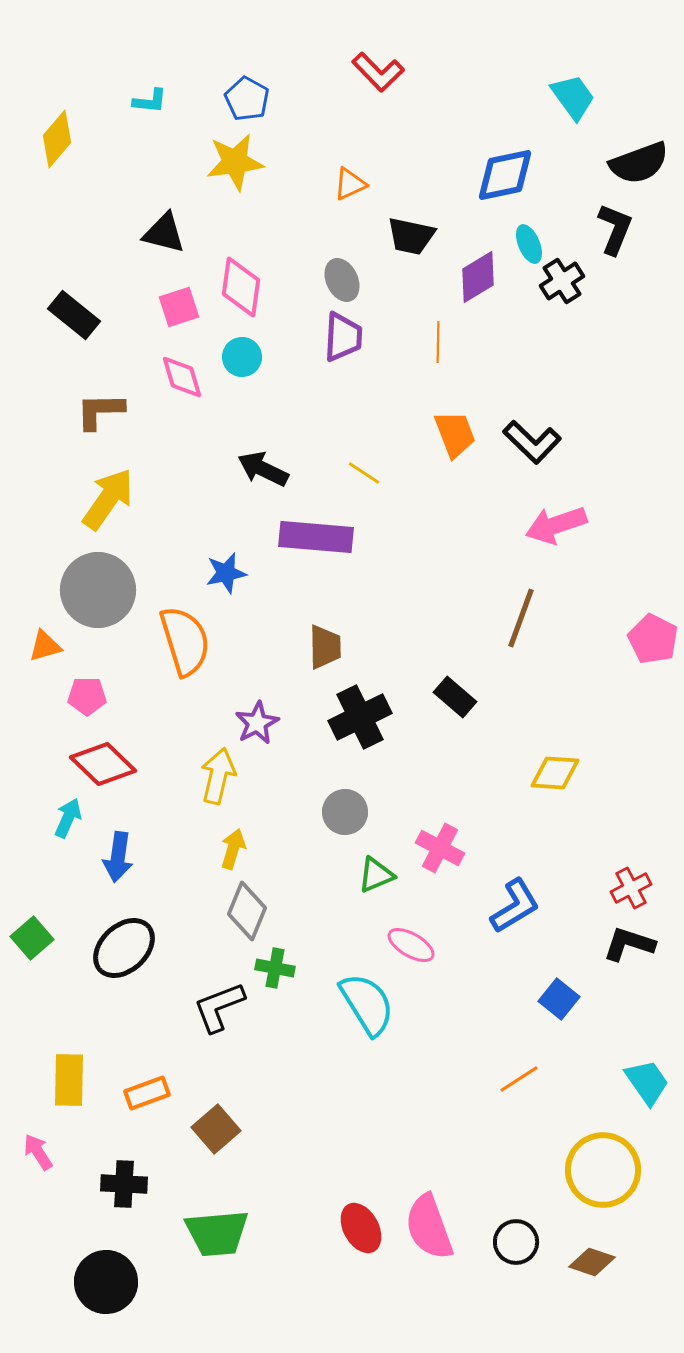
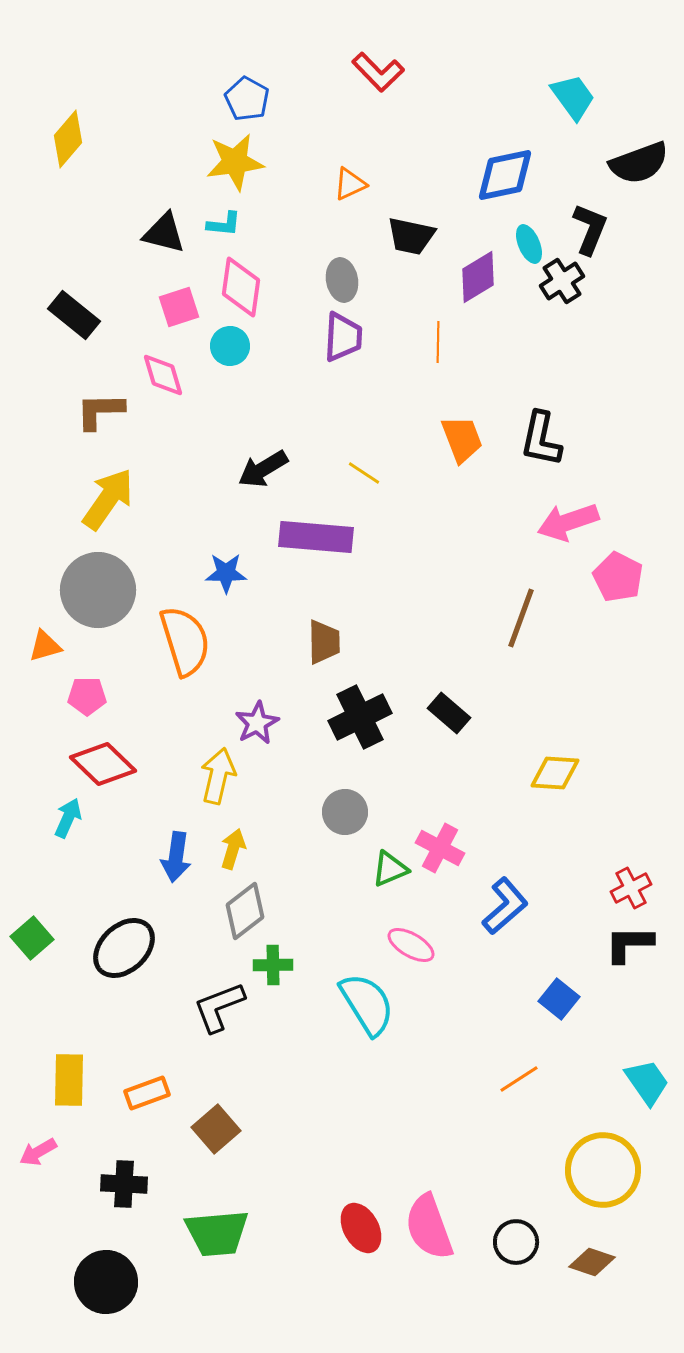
cyan L-shape at (150, 101): moved 74 px right, 123 px down
yellow diamond at (57, 139): moved 11 px right
black L-shape at (615, 229): moved 25 px left
gray ellipse at (342, 280): rotated 15 degrees clockwise
cyan circle at (242, 357): moved 12 px left, 11 px up
pink diamond at (182, 377): moved 19 px left, 2 px up
orange trapezoid at (455, 434): moved 7 px right, 5 px down
black L-shape at (532, 442): moved 9 px right, 3 px up; rotated 58 degrees clockwise
black arrow at (263, 469): rotated 57 degrees counterclockwise
pink arrow at (556, 525): moved 12 px right, 3 px up
blue star at (226, 573): rotated 12 degrees clockwise
pink pentagon at (653, 639): moved 35 px left, 62 px up
brown trapezoid at (325, 647): moved 1 px left, 5 px up
black rectangle at (455, 697): moved 6 px left, 16 px down
blue arrow at (118, 857): moved 58 px right
green triangle at (376, 875): moved 14 px right, 6 px up
blue L-shape at (515, 906): moved 10 px left; rotated 10 degrees counterclockwise
gray diamond at (247, 911): moved 2 px left; rotated 30 degrees clockwise
black L-shape at (629, 944): rotated 18 degrees counterclockwise
green cross at (275, 968): moved 2 px left, 3 px up; rotated 12 degrees counterclockwise
pink arrow at (38, 1152): rotated 87 degrees counterclockwise
